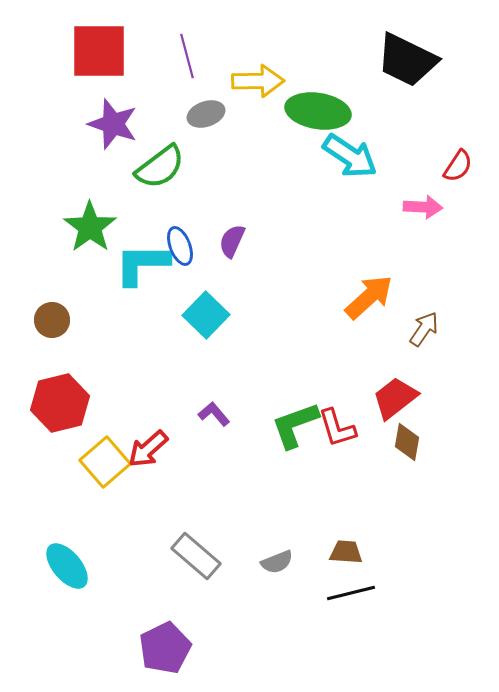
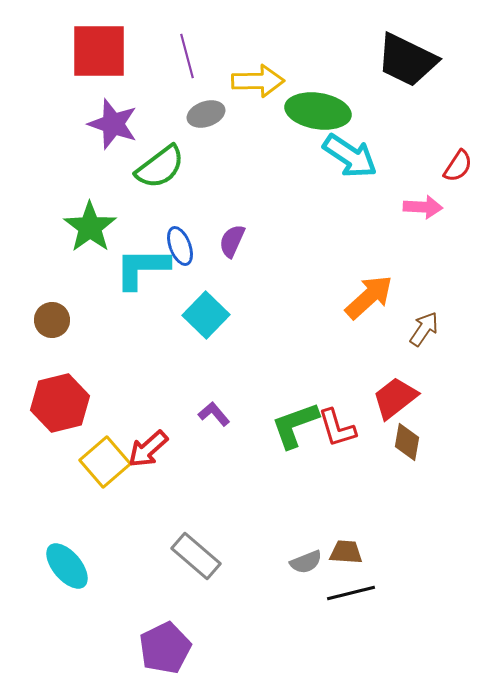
cyan L-shape: moved 4 px down
gray semicircle: moved 29 px right
